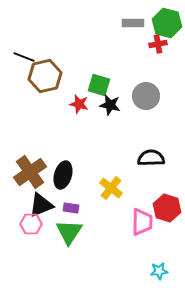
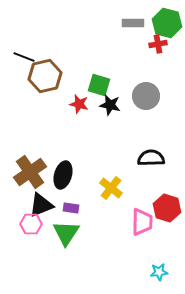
green triangle: moved 3 px left, 1 px down
cyan star: moved 1 px down
